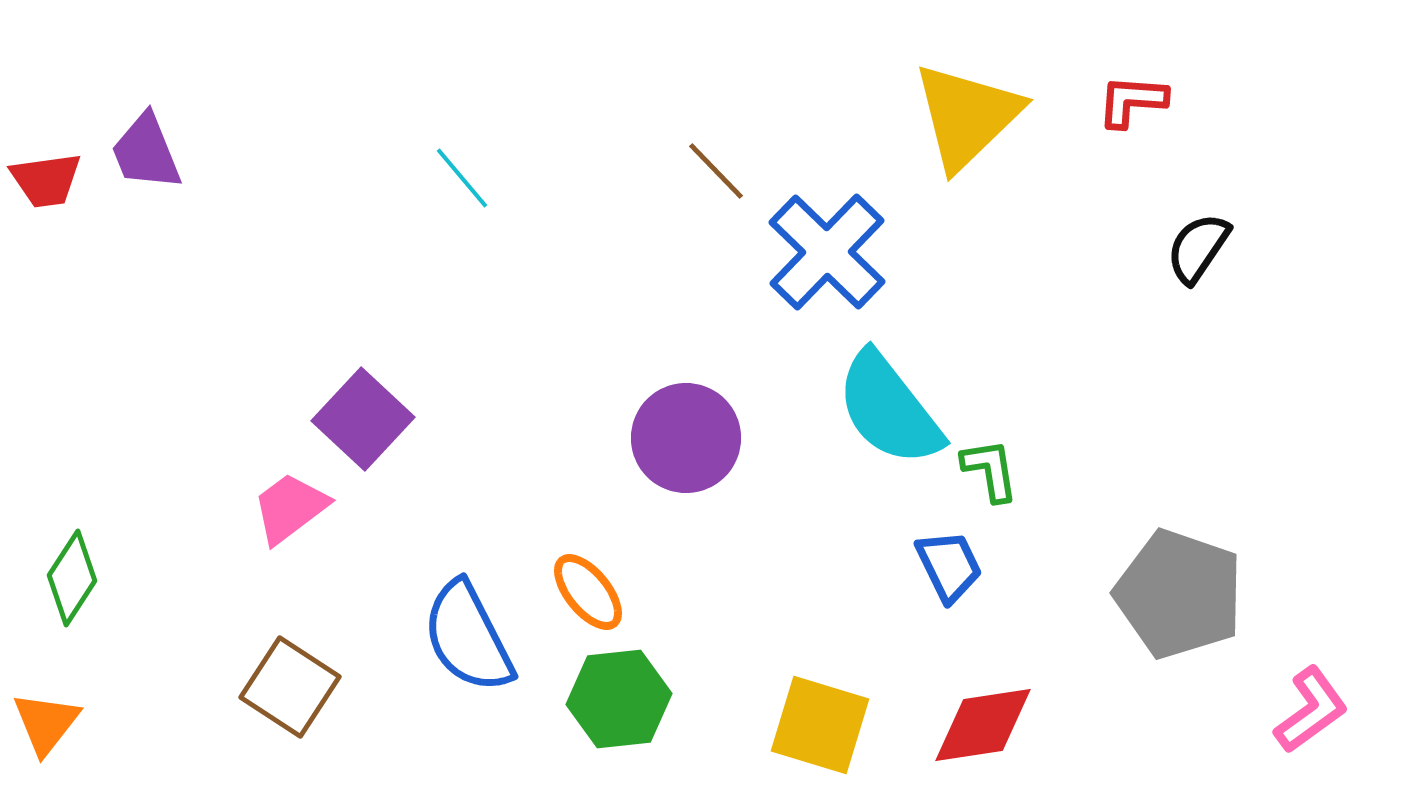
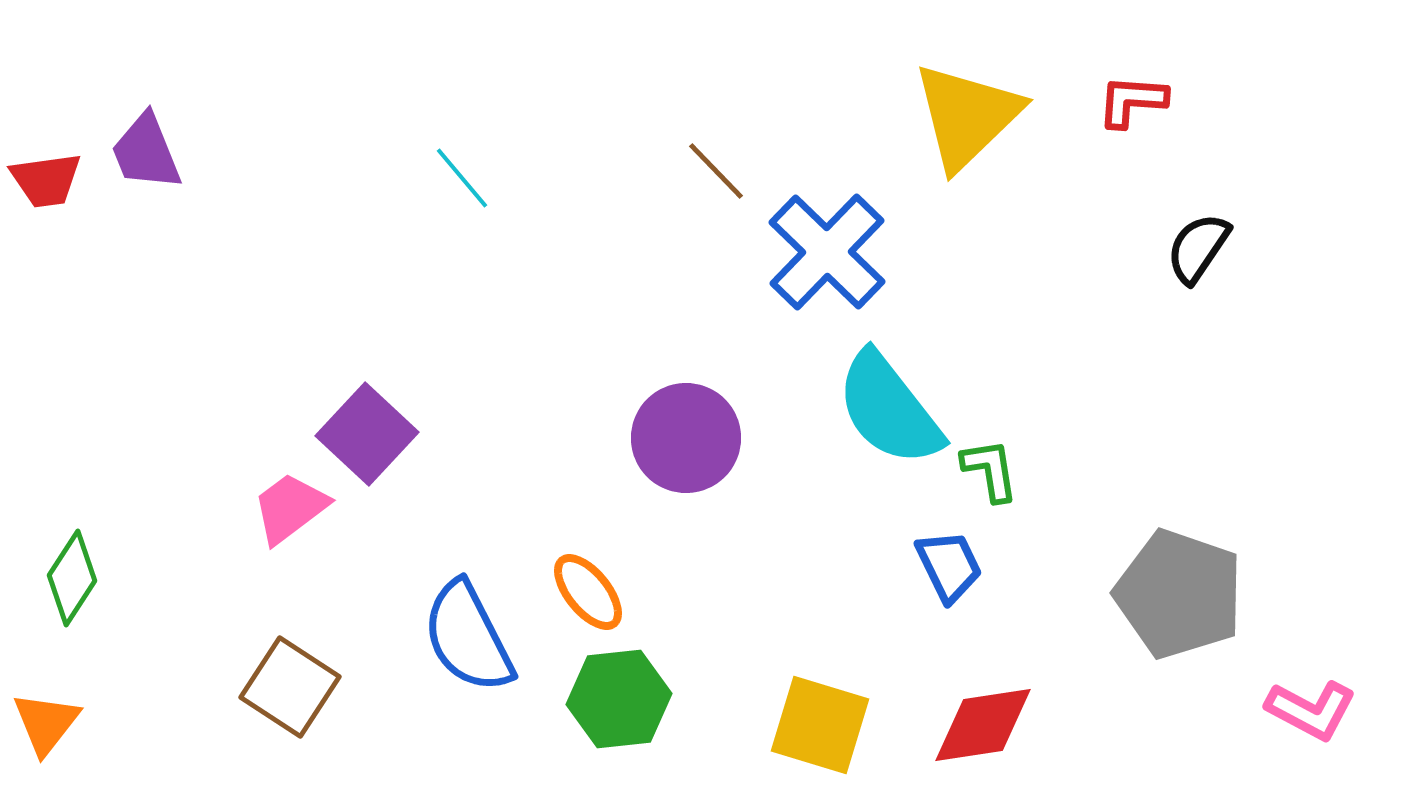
purple square: moved 4 px right, 15 px down
pink L-shape: rotated 64 degrees clockwise
